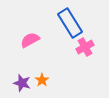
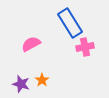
pink semicircle: moved 1 px right, 4 px down
pink cross: rotated 18 degrees clockwise
purple star: moved 1 px left, 1 px down
